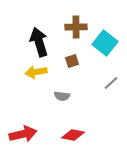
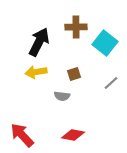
black arrow: rotated 44 degrees clockwise
brown square: moved 2 px right, 13 px down
red arrow: moved 1 px left, 1 px down; rotated 120 degrees counterclockwise
